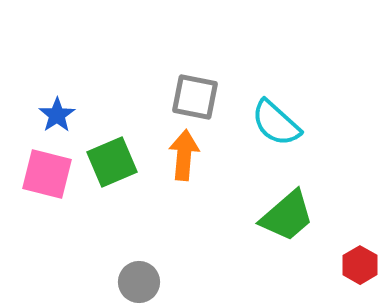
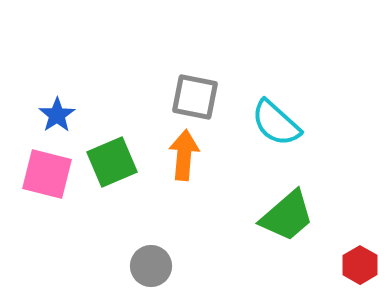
gray circle: moved 12 px right, 16 px up
